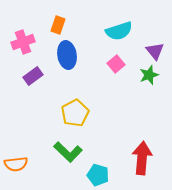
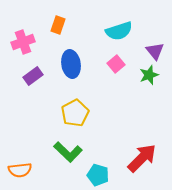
blue ellipse: moved 4 px right, 9 px down
red arrow: rotated 40 degrees clockwise
orange semicircle: moved 4 px right, 6 px down
